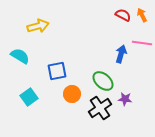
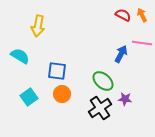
yellow arrow: rotated 115 degrees clockwise
blue arrow: rotated 12 degrees clockwise
blue square: rotated 18 degrees clockwise
orange circle: moved 10 px left
